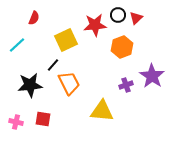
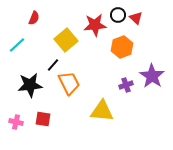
red triangle: rotated 32 degrees counterclockwise
yellow square: rotated 15 degrees counterclockwise
